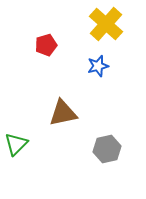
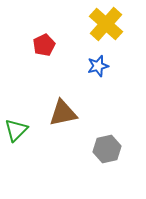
red pentagon: moved 2 px left; rotated 10 degrees counterclockwise
green triangle: moved 14 px up
